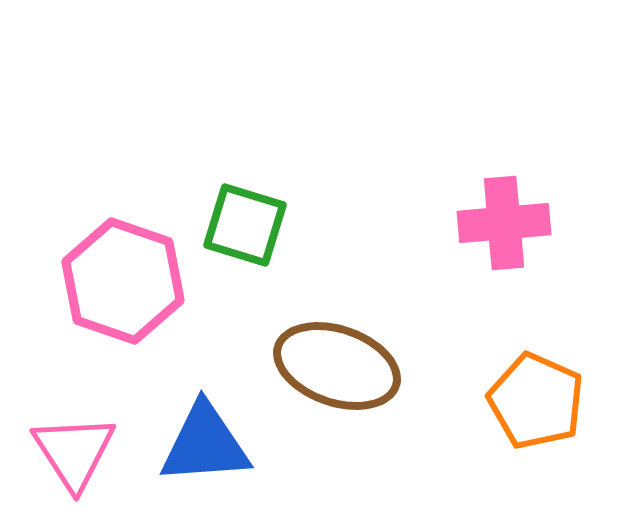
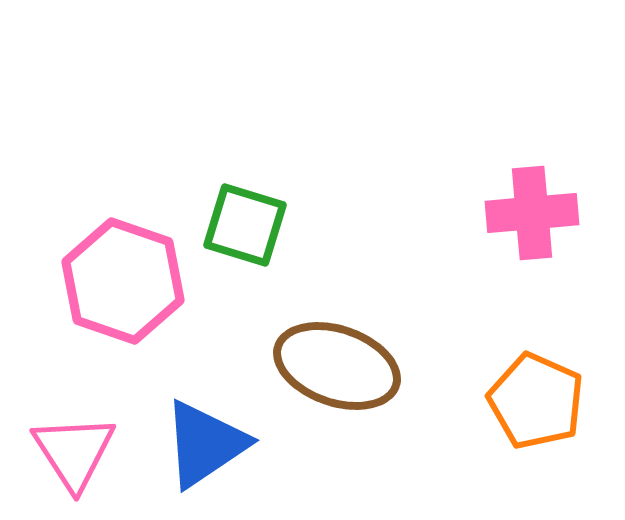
pink cross: moved 28 px right, 10 px up
blue triangle: rotated 30 degrees counterclockwise
